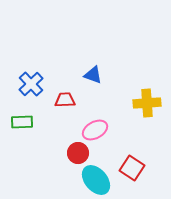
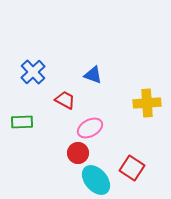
blue cross: moved 2 px right, 12 px up
red trapezoid: rotated 30 degrees clockwise
pink ellipse: moved 5 px left, 2 px up
